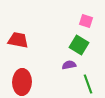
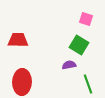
pink square: moved 2 px up
red trapezoid: rotated 10 degrees counterclockwise
